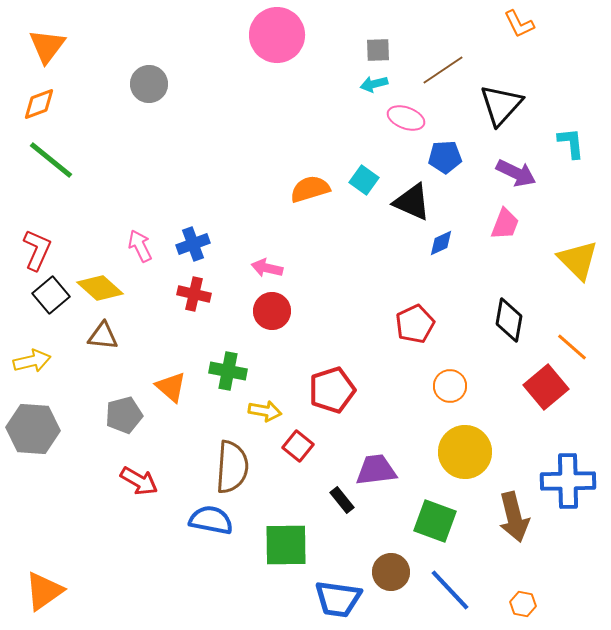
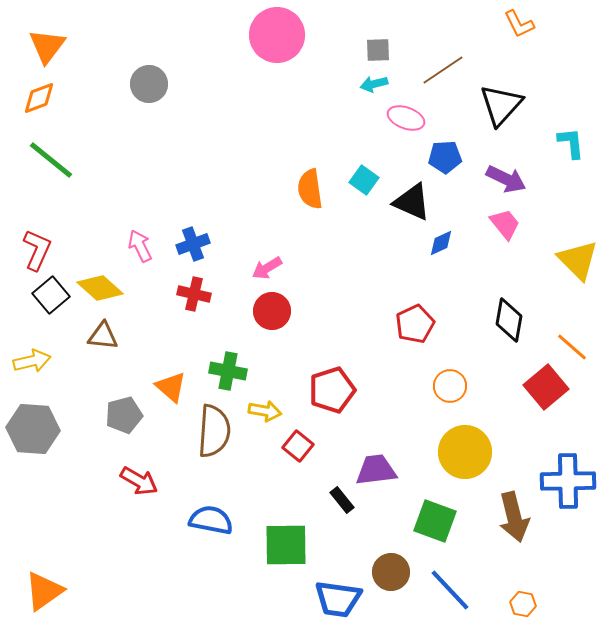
orange diamond at (39, 104): moved 6 px up
purple arrow at (516, 173): moved 10 px left, 6 px down
orange semicircle at (310, 189): rotated 81 degrees counterclockwise
pink trapezoid at (505, 224): rotated 60 degrees counterclockwise
pink arrow at (267, 268): rotated 44 degrees counterclockwise
brown semicircle at (232, 467): moved 18 px left, 36 px up
